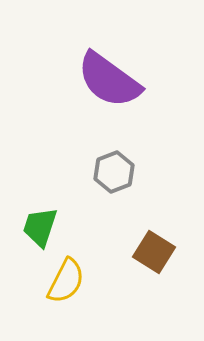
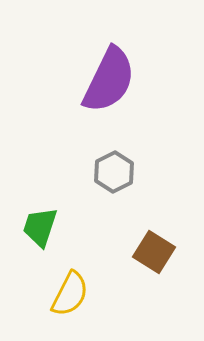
purple semicircle: rotated 100 degrees counterclockwise
gray hexagon: rotated 6 degrees counterclockwise
yellow semicircle: moved 4 px right, 13 px down
